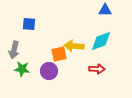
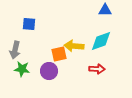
gray arrow: moved 1 px right
